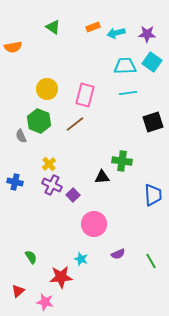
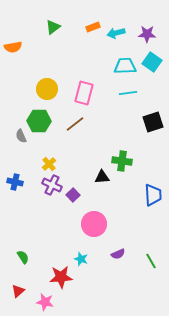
green triangle: rotated 49 degrees clockwise
pink rectangle: moved 1 px left, 2 px up
green hexagon: rotated 20 degrees counterclockwise
green semicircle: moved 8 px left
